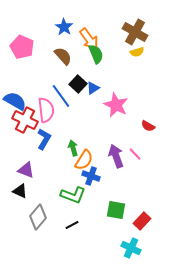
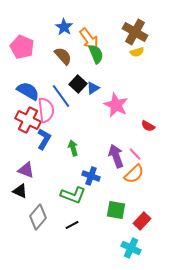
blue semicircle: moved 13 px right, 10 px up
red cross: moved 3 px right
orange semicircle: moved 50 px right, 14 px down; rotated 15 degrees clockwise
